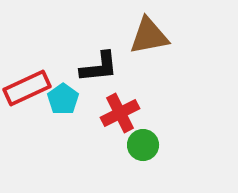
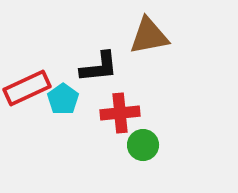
red cross: rotated 21 degrees clockwise
